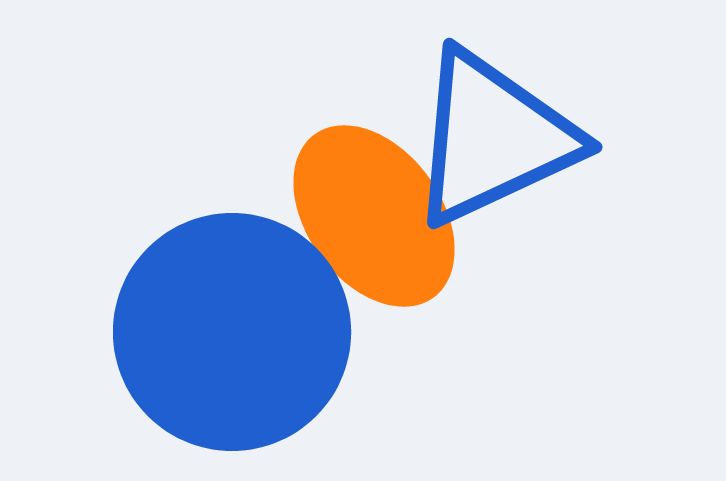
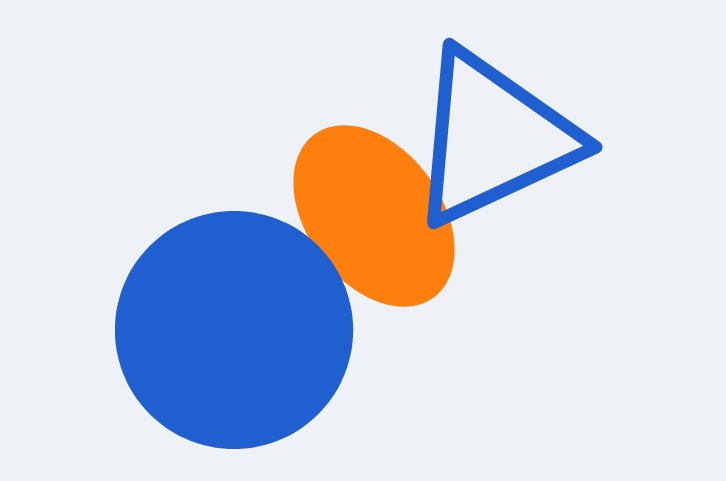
blue circle: moved 2 px right, 2 px up
